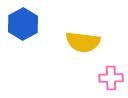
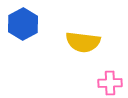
pink cross: moved 1 px left, 5 px down
